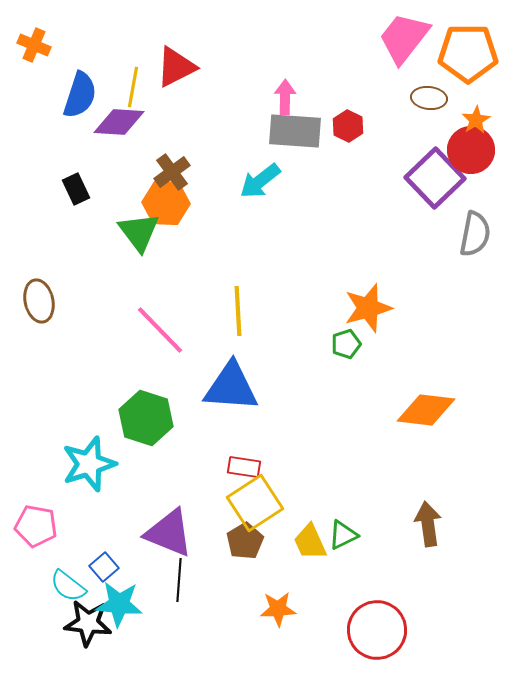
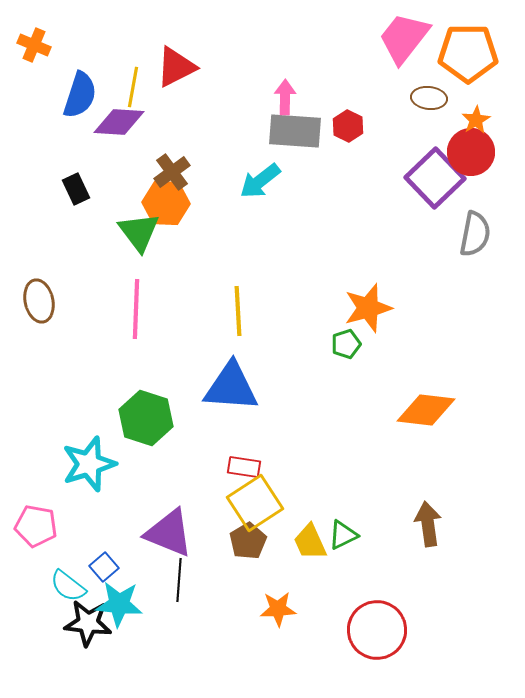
red circle at (471, 150): moved 2 px down
pink line at (160, 330): moved 24 px left, 21 px up; rotated 46 degrees clockwise
brown pentagon at (245, 541): moved 3 px right
